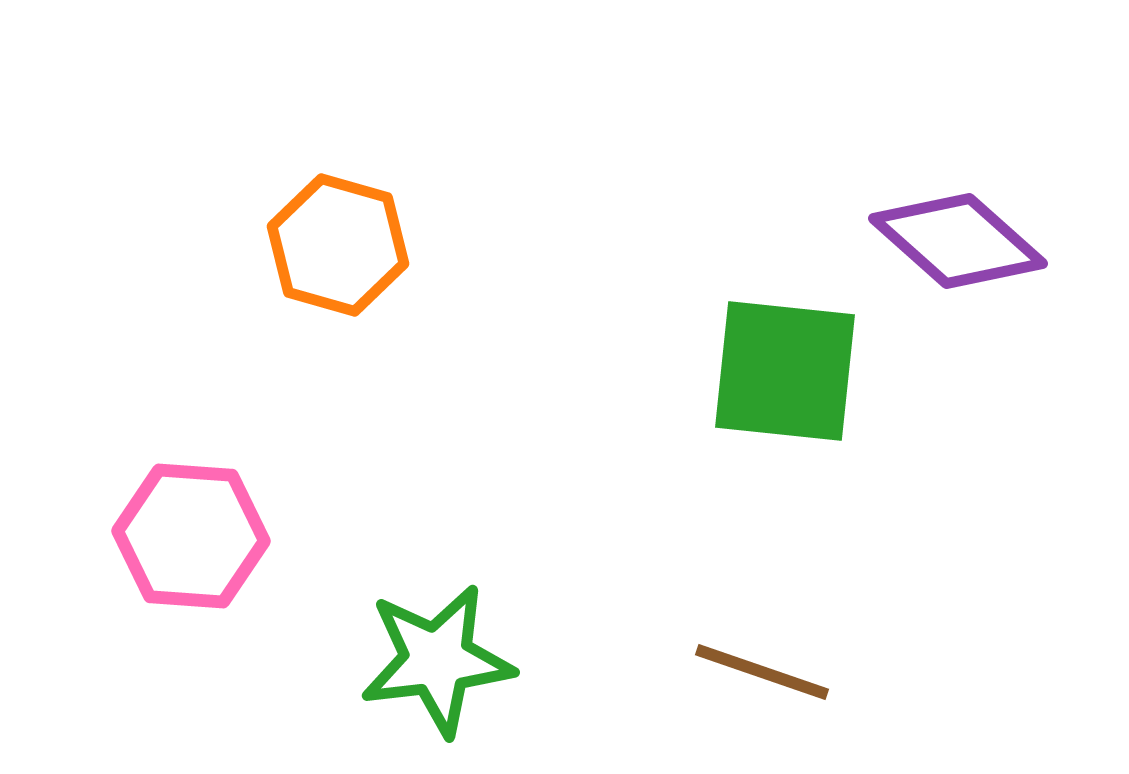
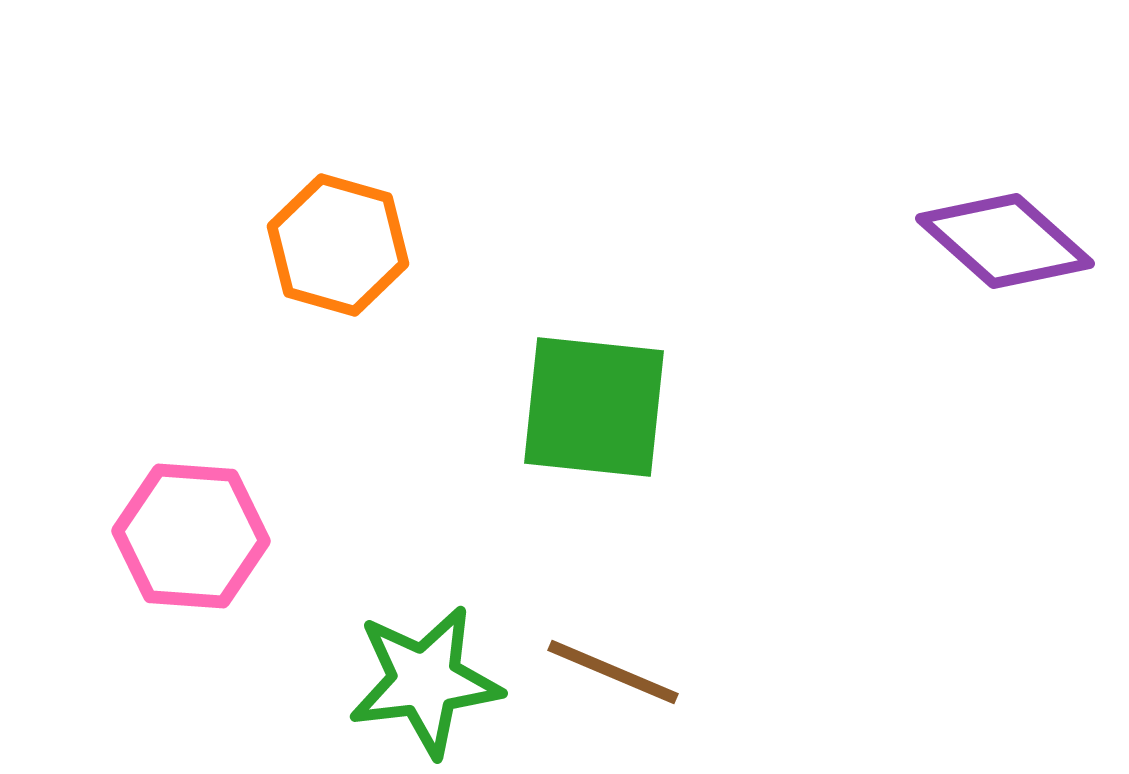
purple diamond: moved 47 px right
green square: moved 191 px left, 36 px down
green star: moved 12 px left, 21 px down
brown line: moved 149 px left; rotated 4 degrees clockwise
